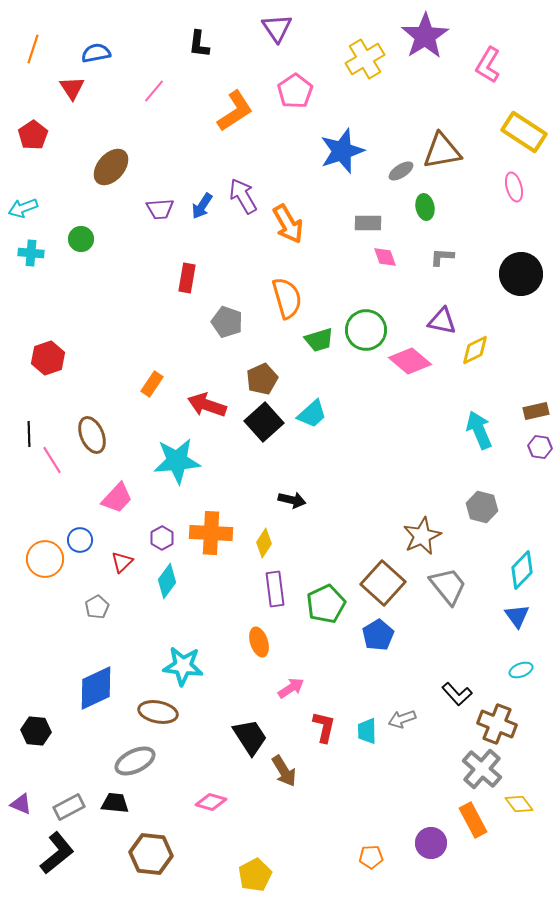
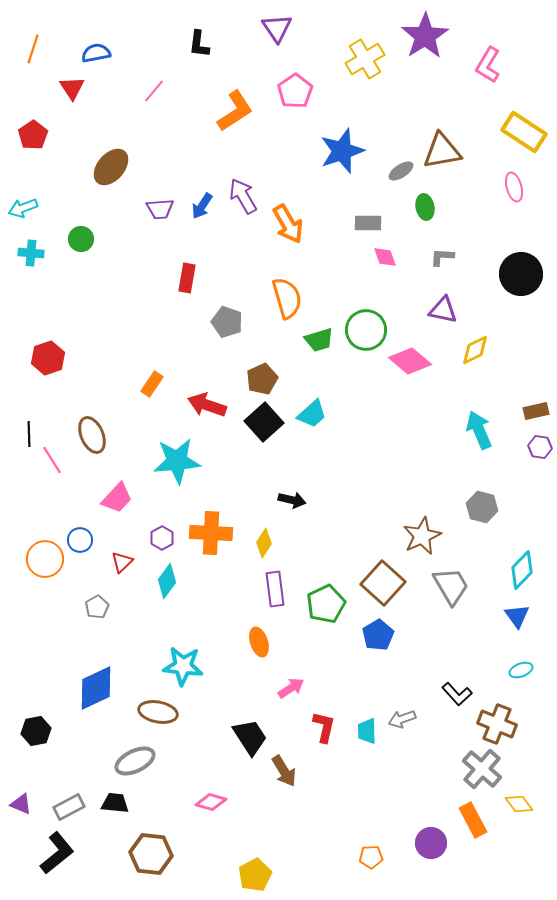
purple triangle at (442, 321): moved 1 px right, 11 px up
gray trapezoid at (448, 586): moved 3 px right; rotated 9 degrees clockwise
black hexagon at (36, 731): rotated 16 degrees counterclockwise
